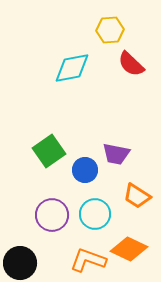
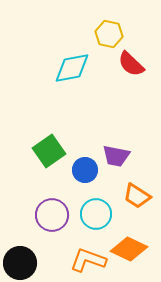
yellow hexagon: moved 1 px left, 4 px down; rotated 16 degrees clockwise
purple trapezoid: moved 2 px down
cyan circle: moved 1 px right
